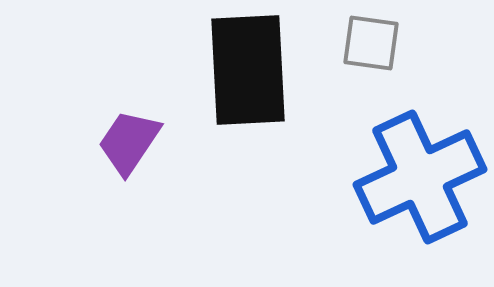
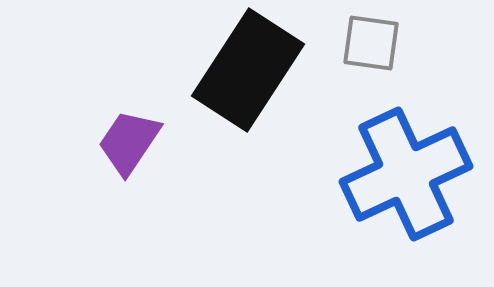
black rectangle: rotated 36 degrees clockwise
blue cross: moved 14 px left, 3 px up
